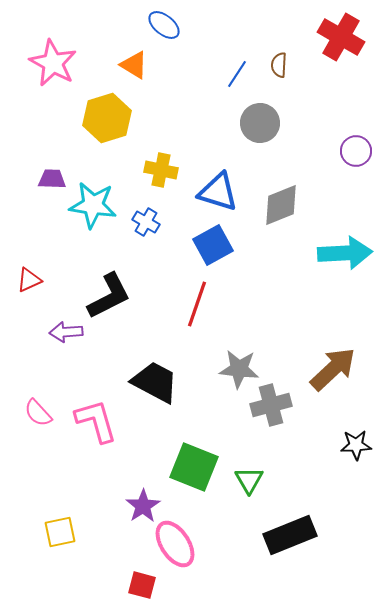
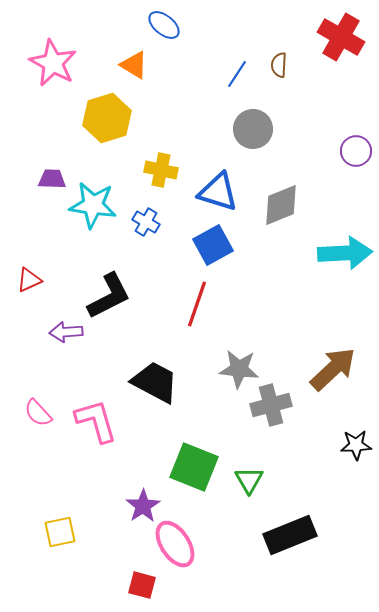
gray circle: moved 7 px left, 6 px down
